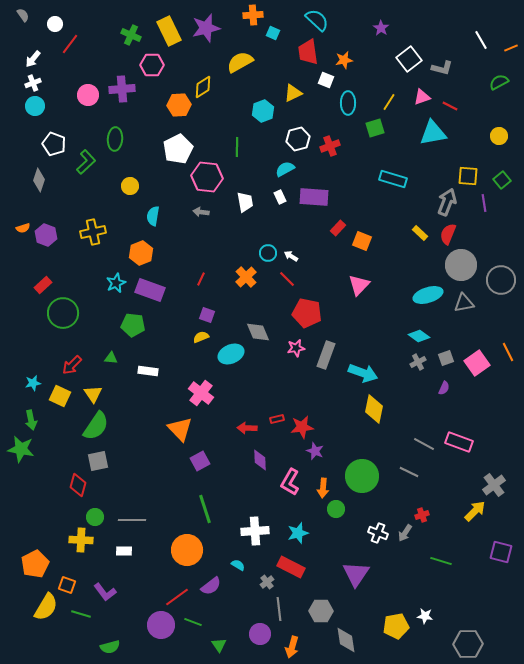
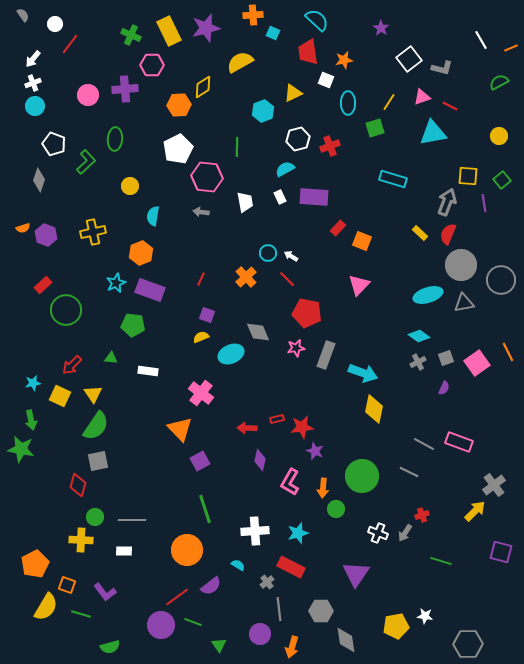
purple cross at (122, 89): moved 3 px right
green circle at (63, 313): moved 3 px right, 3 px up
purple diamond at (260, 460): rotated 15 degrees clockwise
